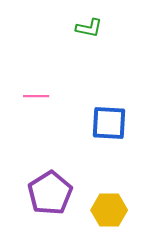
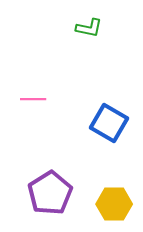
pink line: moved 3 px left, 3 px down
blue square: rotated 27 degrees clockwise
yellow hexagon: moved 5 px right, 6 px up
